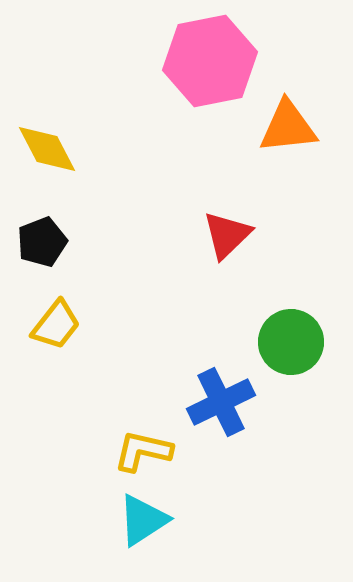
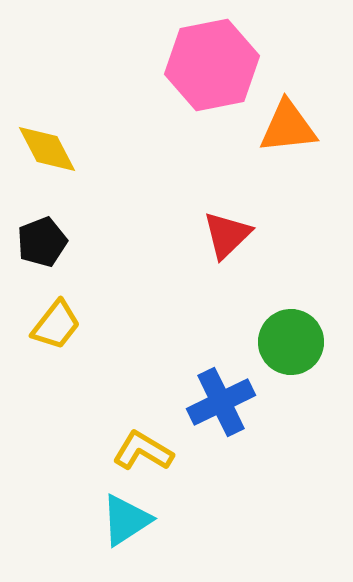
pink hexagon: moved 2 px right, 4 px down
yellow L-shape: rotated 18 degrees clockwise
cyan triangle: moved 17 px left
